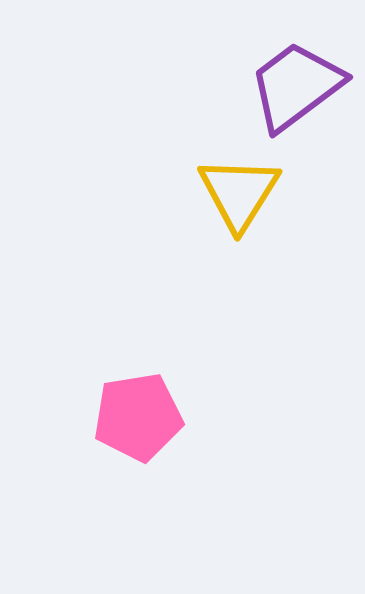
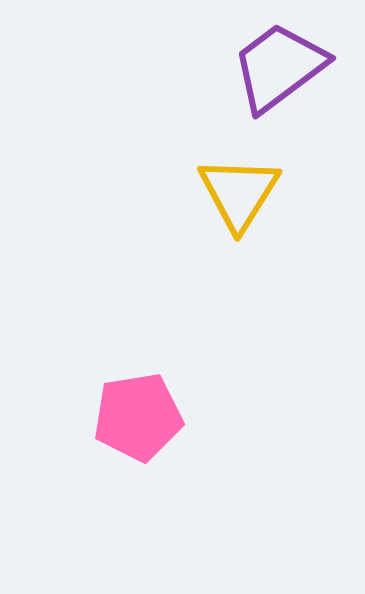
purple trapezoid: moved 17 px left, 19 px up
